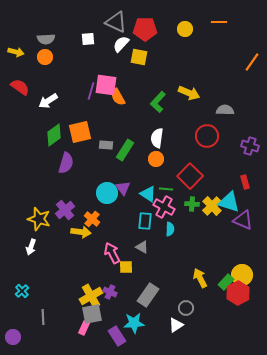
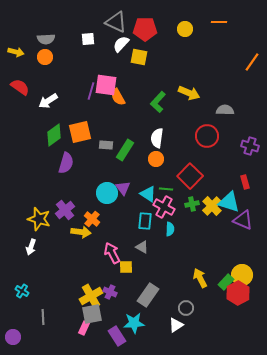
green cross at (192, 204): rotated 16 degrees counterclockwise
cyan cross at (22, 291): rotated 16 degrees counterclockwise
